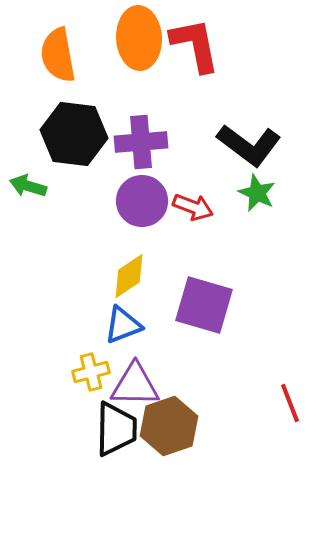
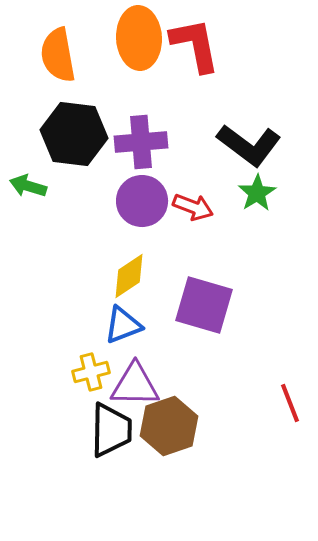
green star: rotated 15 degrees clockwise
black trapezoid: moved 5 px left, 1 px down
